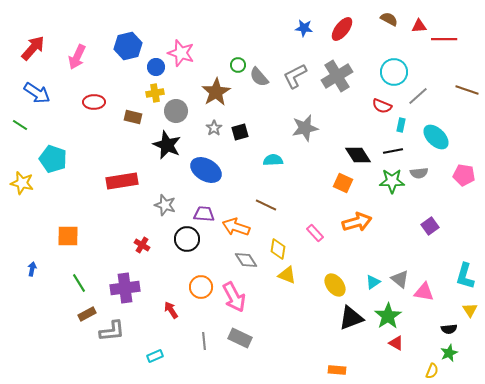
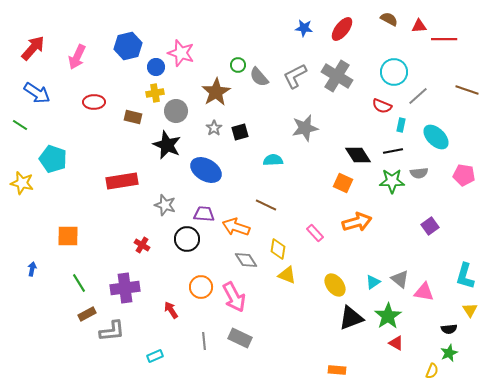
gray cross at (337, 76): rotated 28 degrees counterclockwise
